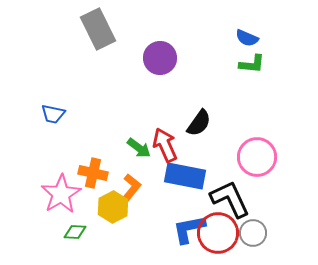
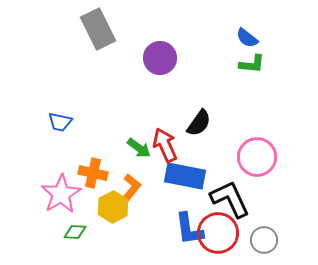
blue semicircle: rotated 15 degrees clockwise
blue trapezoid: moved 7 px right, 8 px down
blue L-shape: rotated 87 degrees counterclockwise
gray circle: moved 11 px right, 7 px down
